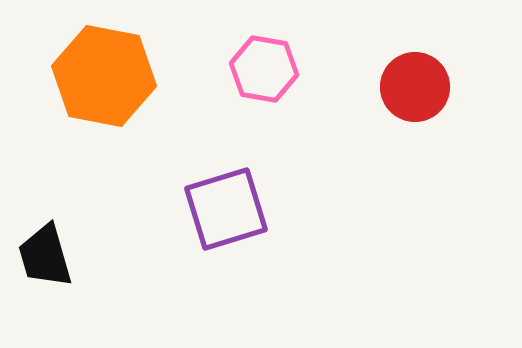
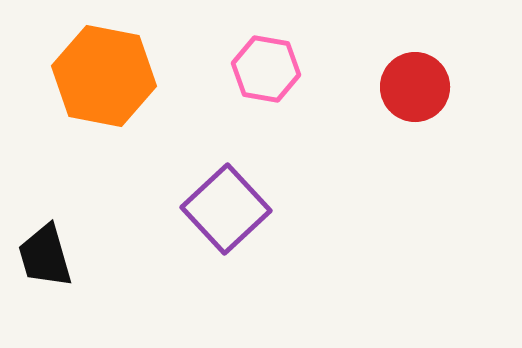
pink hexagon: moved 2 px right
purple square: rotated 26 degrees counterclockwise
